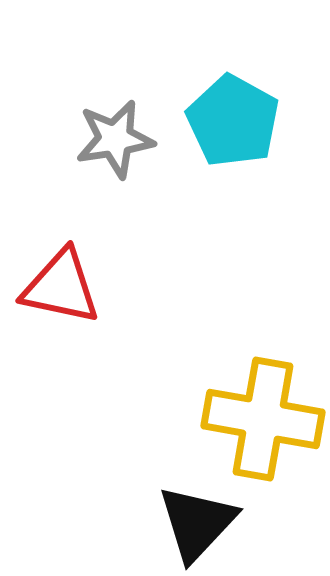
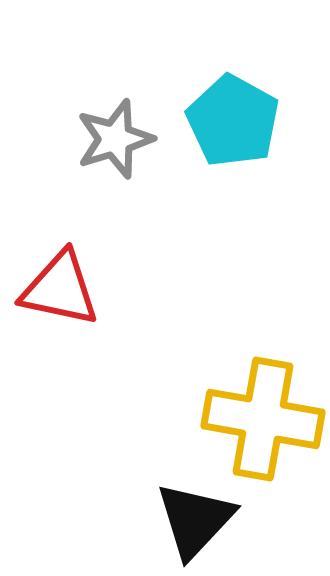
gray star: rotated 8 degrees counterclockwise
red triangle: moved 1 px left, 2 px down
black triangle: moved 2 px left, 3 px up
